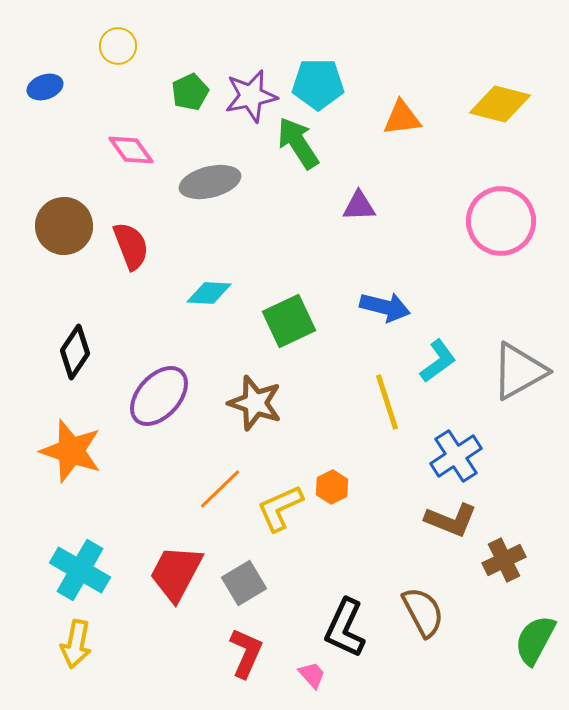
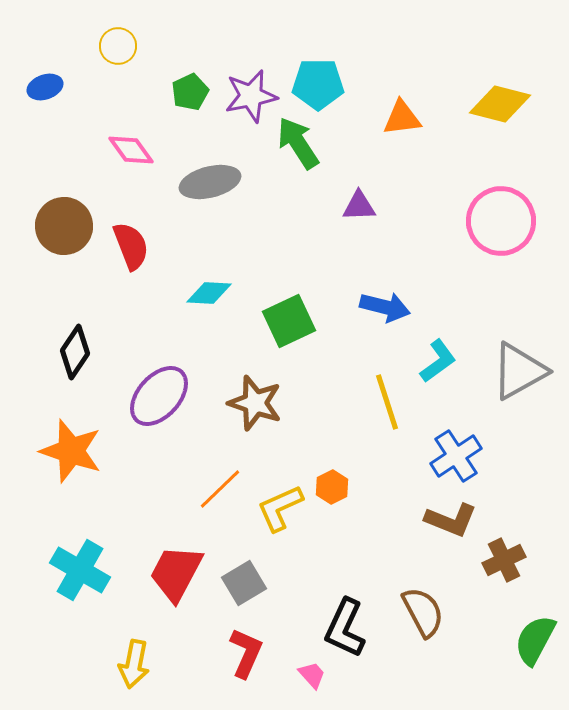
yellow arrow: moved 58 px right, 20 px down
